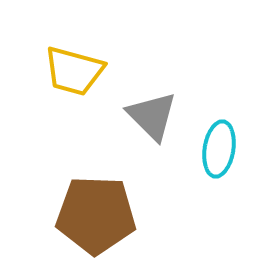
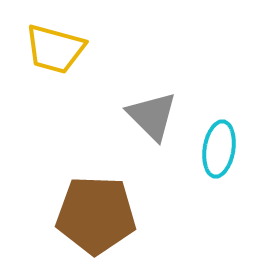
yellow trapezoid: moved 19 px left, 22 px up
